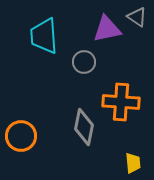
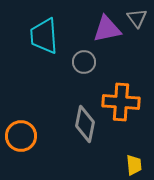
gray triangle: moved 1 px down; rotated 20 degrees clockwise
gray diamond: moved 1 px right, 3 px up
yellow trapezoid: moved 1 px right, 2 px down
